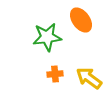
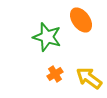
green star: rotated 24 degrees clockwise
orange cross: rotated 28 degrees counterclockwise
